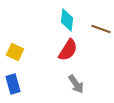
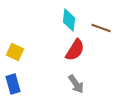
cyan diamond: moved 2 px right
brown line: moved 1 px up
red semicircle: moved 7 px right
